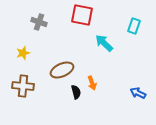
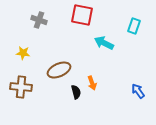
gray cross: moved 2 px up
cyan arrow: rotated 18 degrees counterclockwise
yellow star: rotated 24 degrees clockwise
brown ellipse: moved 3 px left
brown cross: moved 2 px left, 1 px down
blue arrow: moved 2 px up; rotated 28 degrees clockwise
